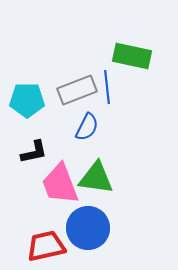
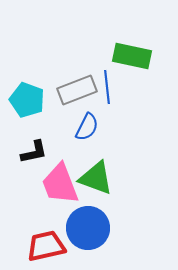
cyan pentagon: rotated 20 degrees clockwise
green triangle: rotated 12 degrees clockwise
